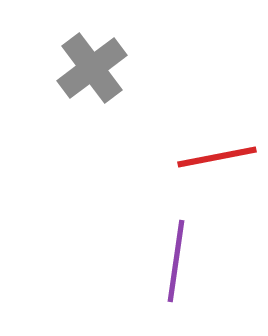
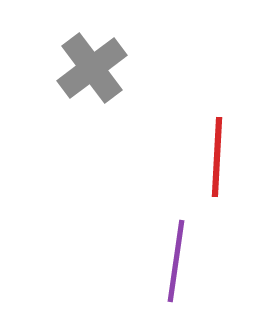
red line: rotated 76 degrees counterclockwise
